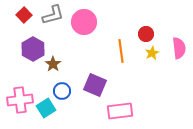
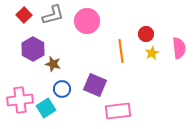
pink circle: moved 3 px right, 1 px up
brown star: rotated 21 degrees counterclockwise
blue circle: moved 2 px up
pink rectangle: moved 2 px left
